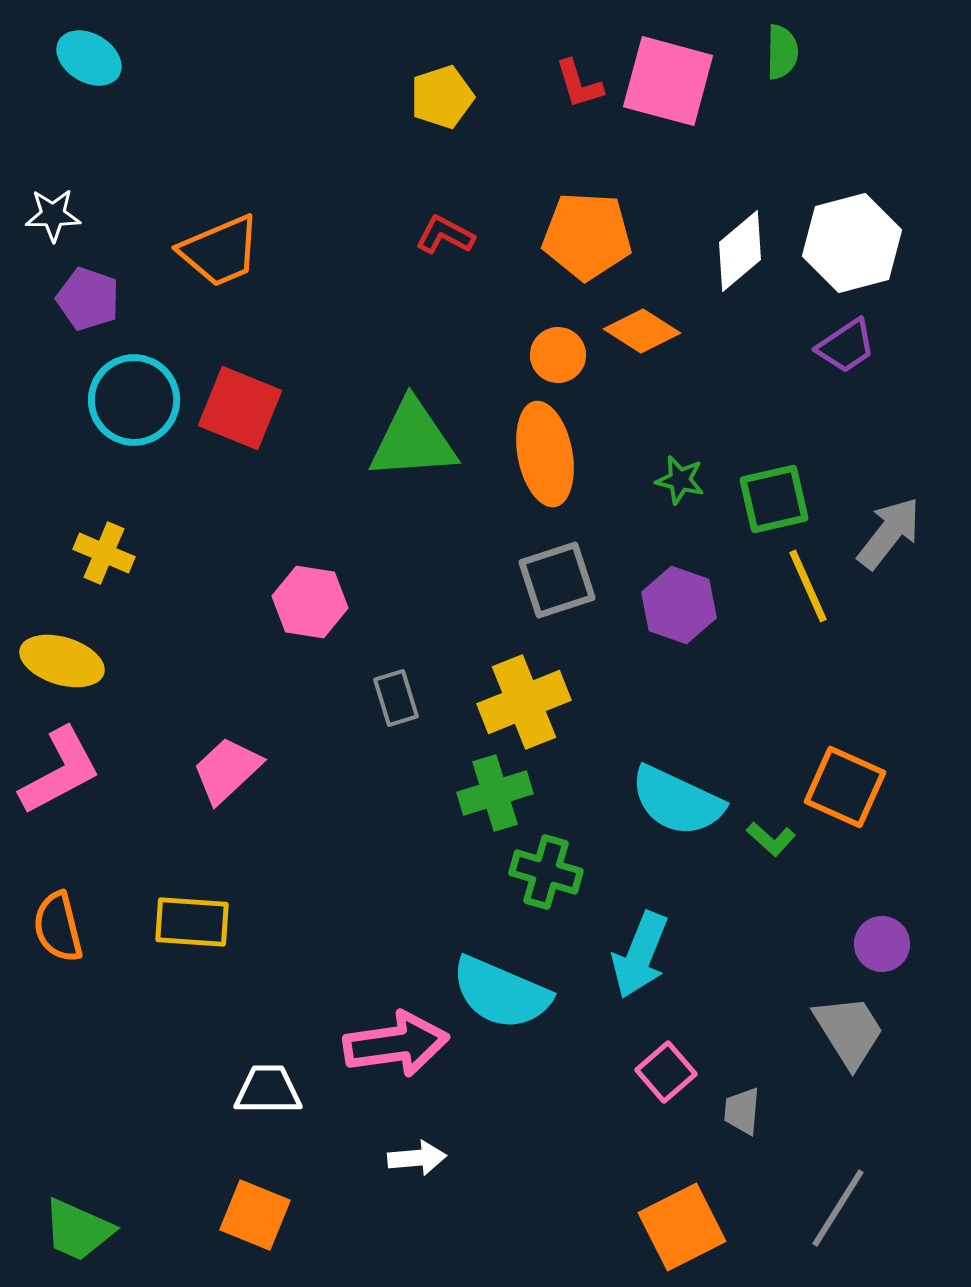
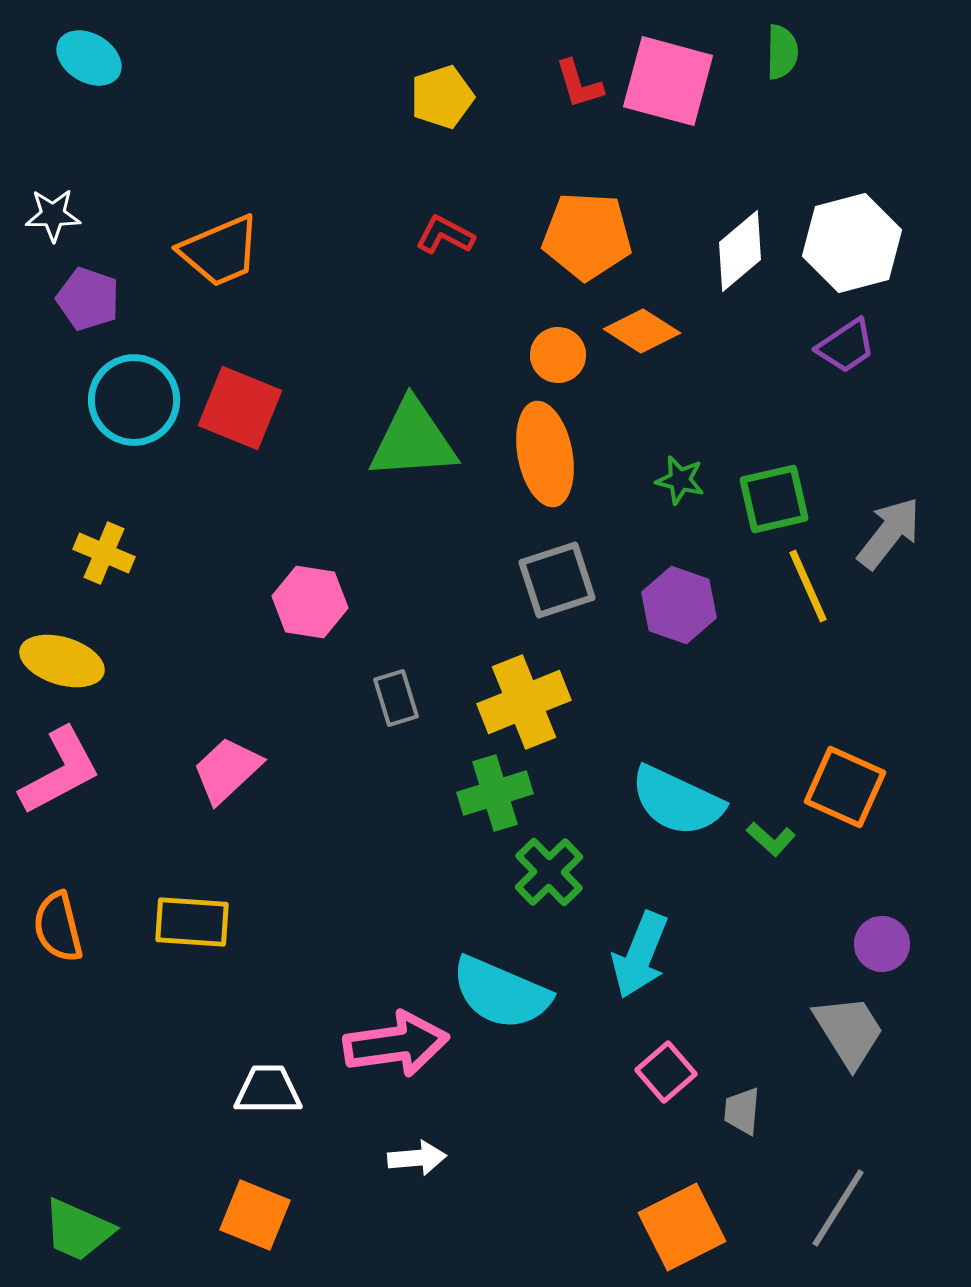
green cross at (546, 872): moved 3 px right; rotated 30 degrees clockwise
